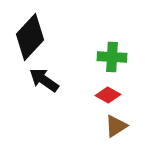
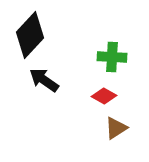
black diamond: moved 2 px up
red diamond: moved 4 px left, 1 px down
brown triangle: moved 2 px down
